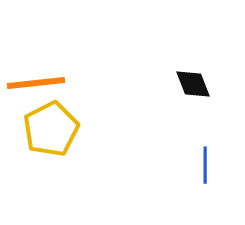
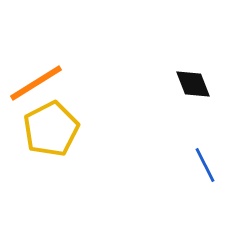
orange line: rotated 26 degrees counterclockwise
blue line: rotated 27 degrees counterclockwise
